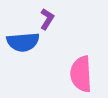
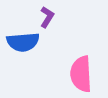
purple L-shape: moved 2 px up
